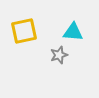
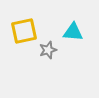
gray star: moved 11 px left, 5 px up
